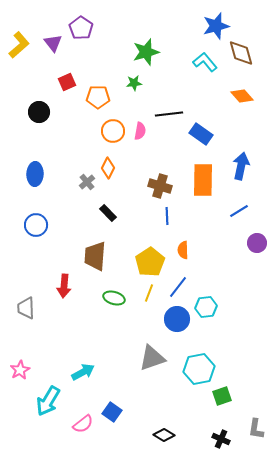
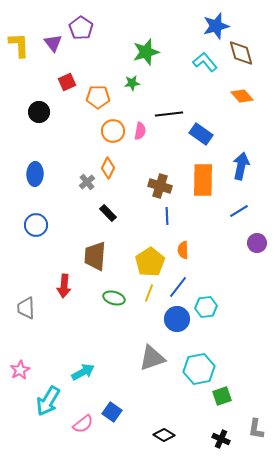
yellow L-shape at (19, 45): rotated 52 degrees counterclockwise
green star at (134, 83): moved 2 px left
